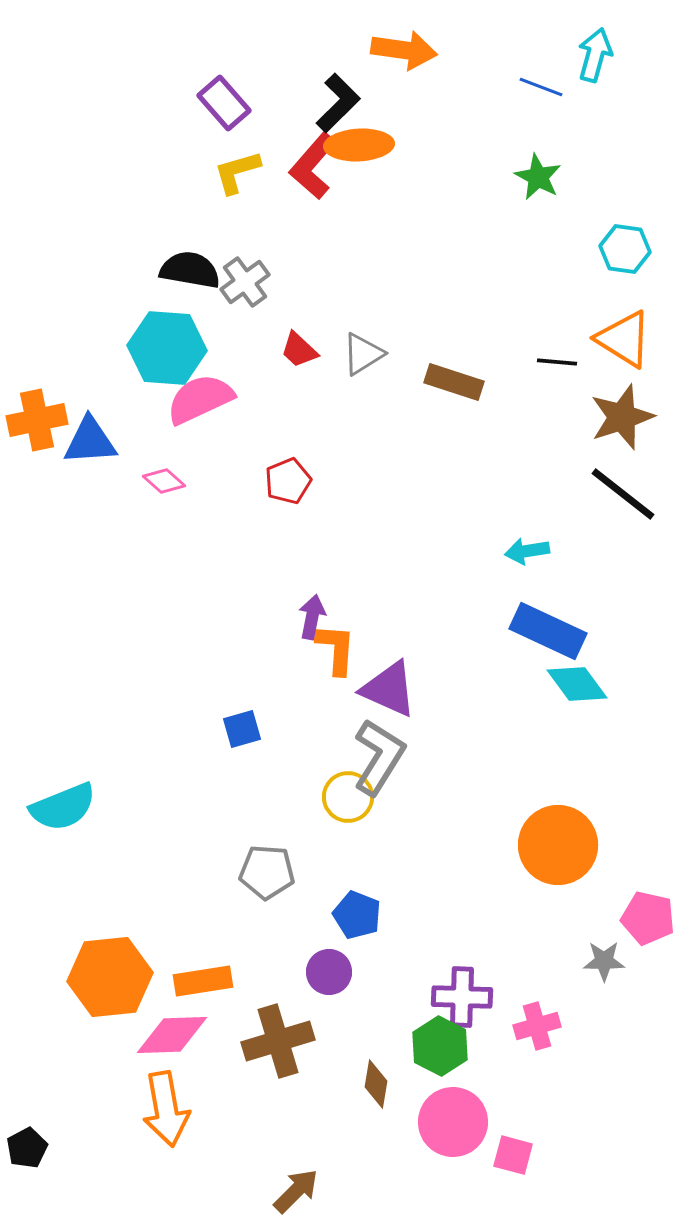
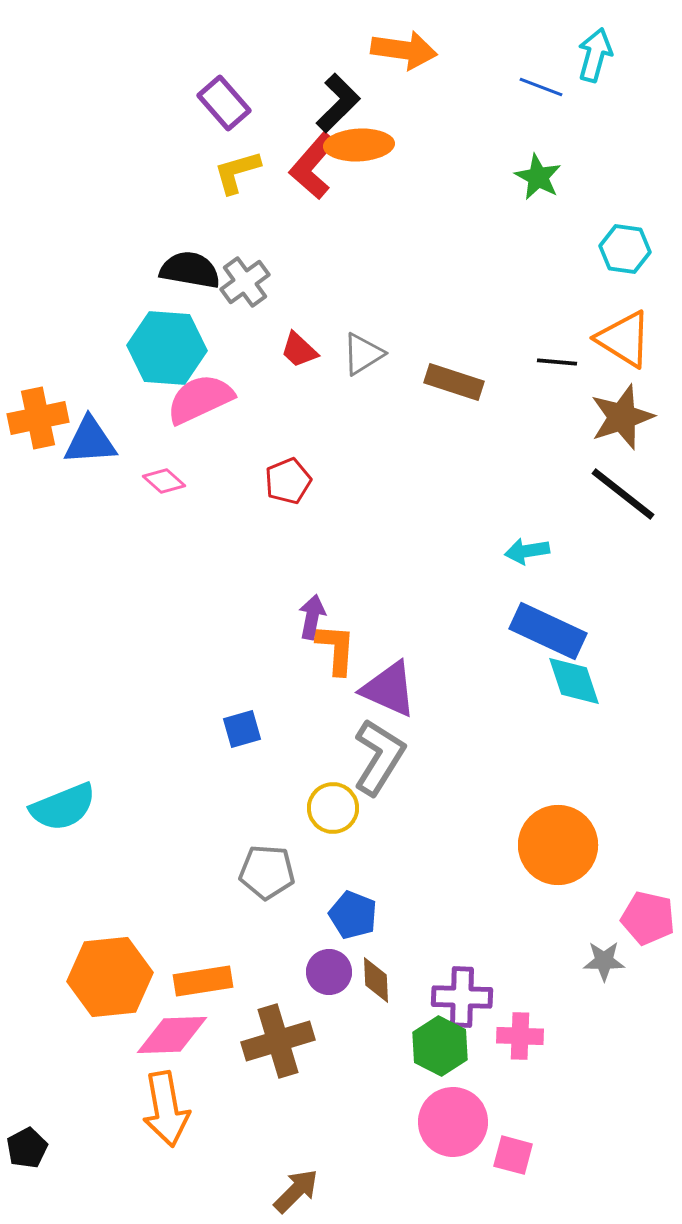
orange cross at (37, 420): moved 1 px right, 2 px up
cyan diamond at (577, 684): moved 3 px left, 3 px up; rotated 18 degrees clockwise
yellow circle at (348, 797): moved 15 px left, 11 px down
blue pentagon at (357, 915): moved 4 px left
pink cross at (537, 1026): moved 17 px left, 10 px down; rotated 18 degrees clockwise
brown diamond at (376, 1084): moved 104 px up; rotated 12 degrees counterclockwise
